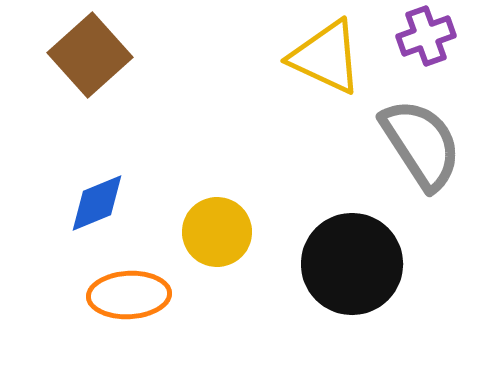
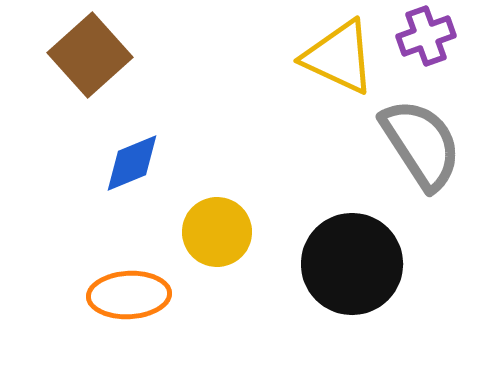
yellow triangle: moved 13 px right
blue diamond: moved 35 px right, 40 px up
